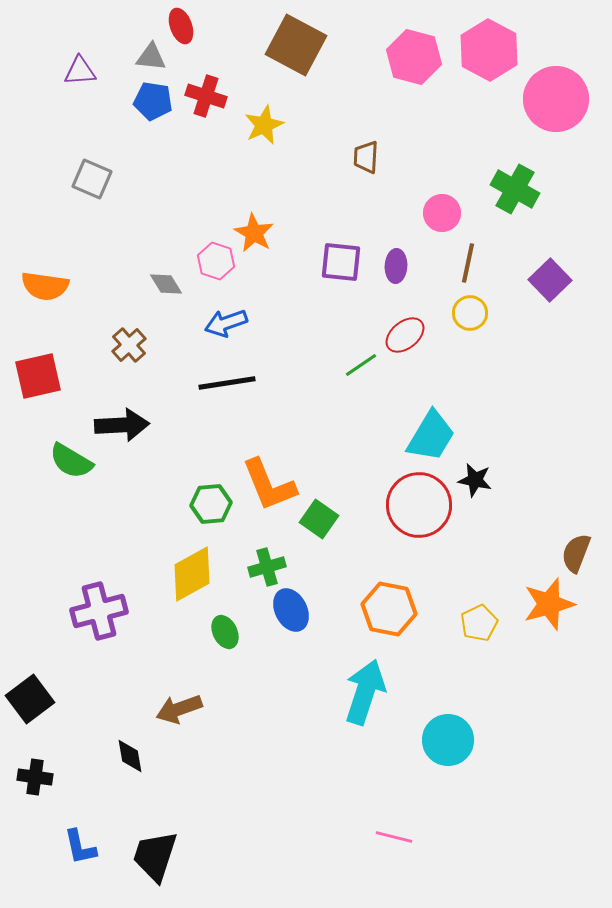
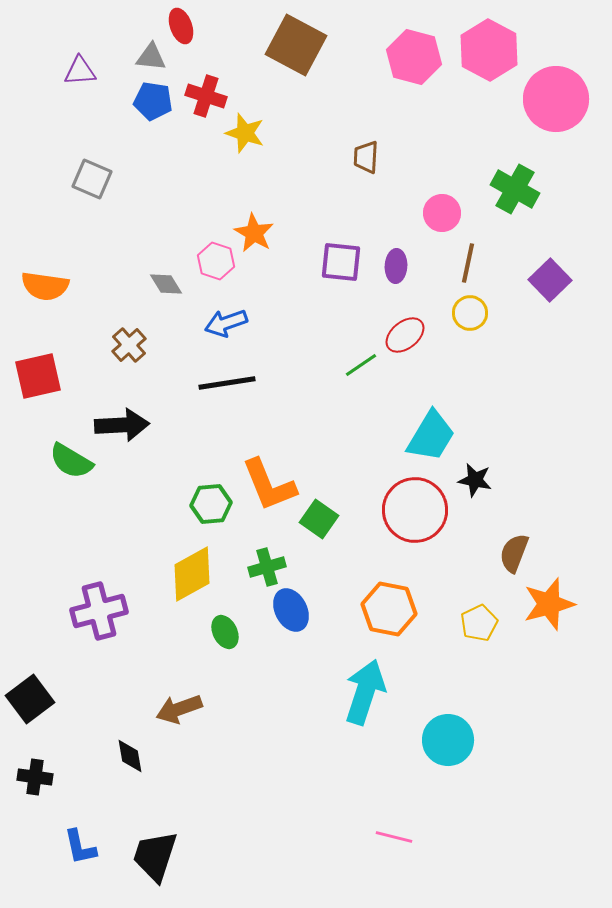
yellow star at (264, 125): moved 19 px left, 8 px down; rotated 30 degrees counterclockwise
red circle at (419, 505): moved 4 px left, 5 px down
brown semicircle at (576, 553): moved 62 px left
